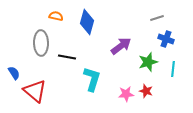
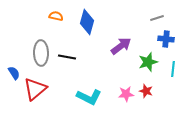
blue cross: rotated 14 degrees counterclockwise
gray ellipse: moved 10 px down
cyan L-shape: moved 3 px left, 18 px down; rotated 100 degrees clockwise
red triangle: moved 2 px up; rotated 40 degrees clockwise
